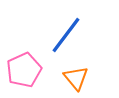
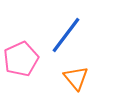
pink pentagon: moved 3 px left, 11 px up
